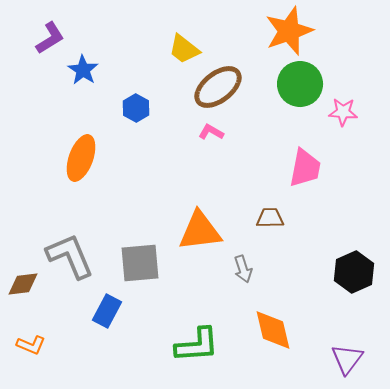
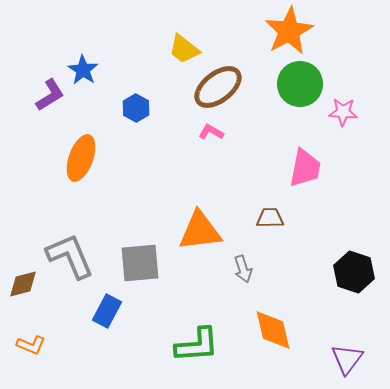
orange star: rotated 9 degrees counterclockwise
purple L-shape: moved 57 px down
black hexagon: rotated 18 degrees counterclockwise
brown diamond: rotated 8 degrees counterclockwise
